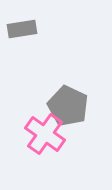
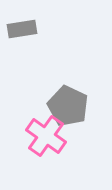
pink cross: moved 1 px right, 2 px down
